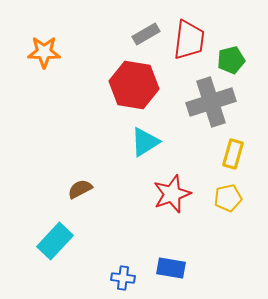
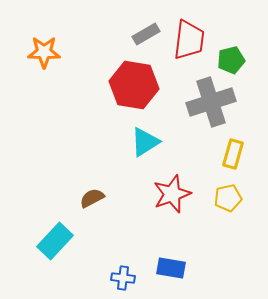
brown semicircle: moved 12 px right, 9 px down
